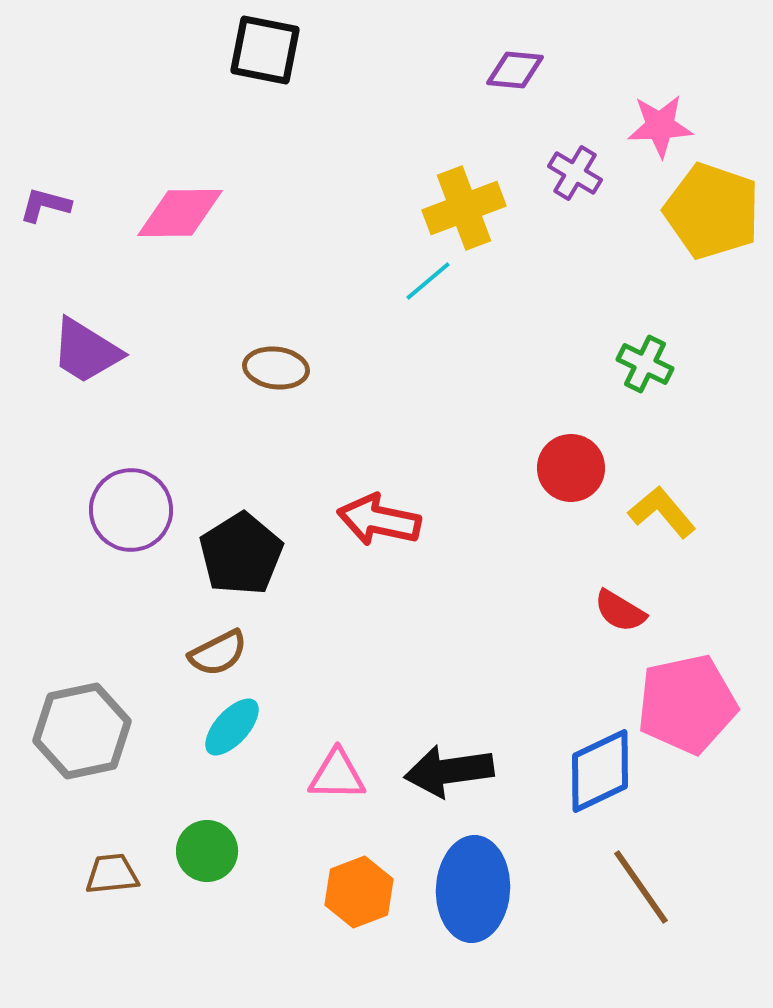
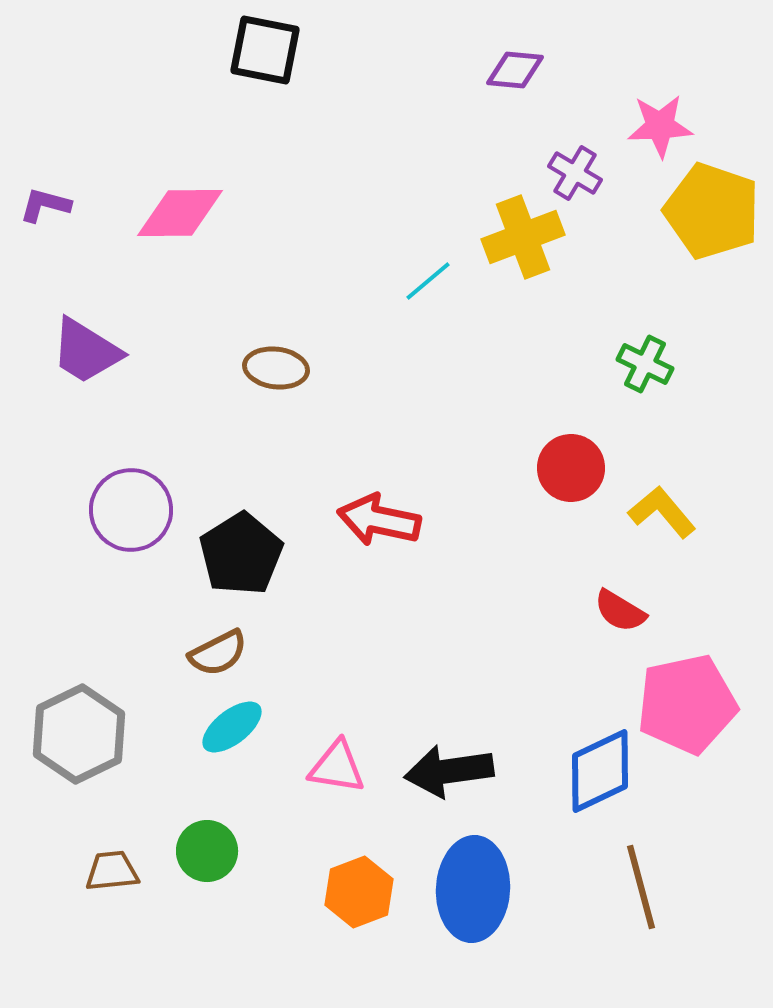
yellow cross: moved 59 px right, 29 px down
cyan ellipse: rotated 10 degrees clockwise
gray hexagon: moved 3 px left, 3 px down; rotated 14 degrees counterclockwise
pink triangle: moved 8 px up; rotated 8 degrees clockwise
brown trapezoid: moved 3 px up
brown line: rotated 20 degrees clockwise
